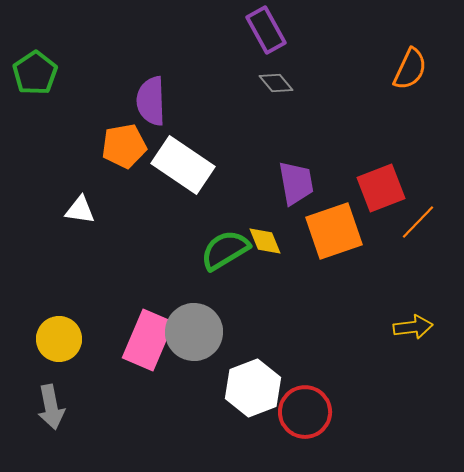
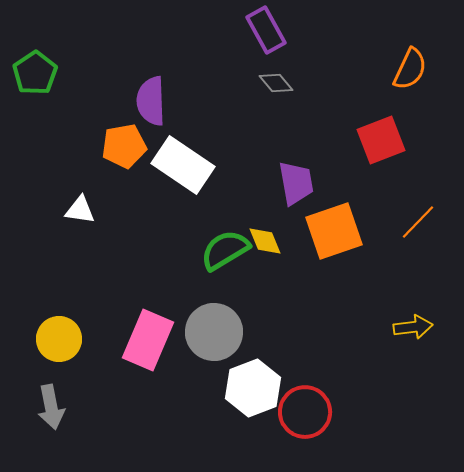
red square: moved 48 px up
gray circle: moved 20 px right
